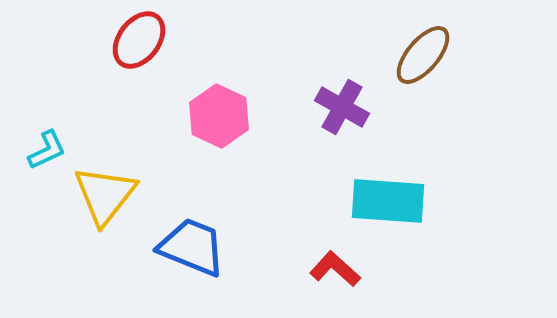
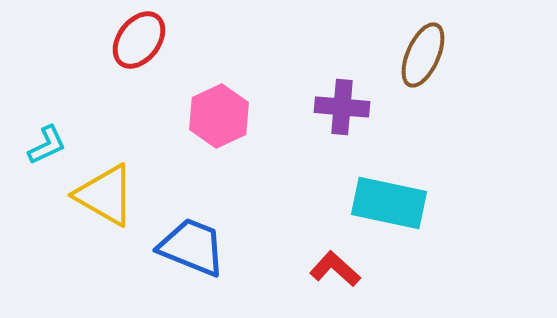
brown ellipse: rotated 16 degrees counterclockwise
purple cross: rotated 24 degrees counterclockwise
pink hexagon: rotated 10 degrees clockwise
cyan L-shape: moved 5 px up
yellow triangle: rotated 38 degrees counterclockwise
cyan rectangle: moved 1 px right, 2 px down; rotated 8 degrees clockwise
